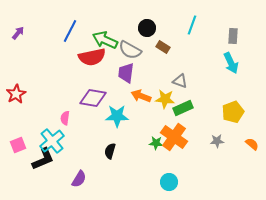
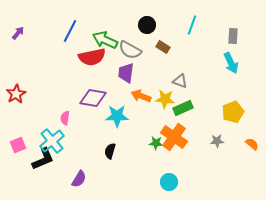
black circle: moved 3 px up
